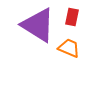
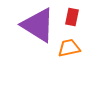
orange trapezoid: rotated 35 degrees counterclockwise
